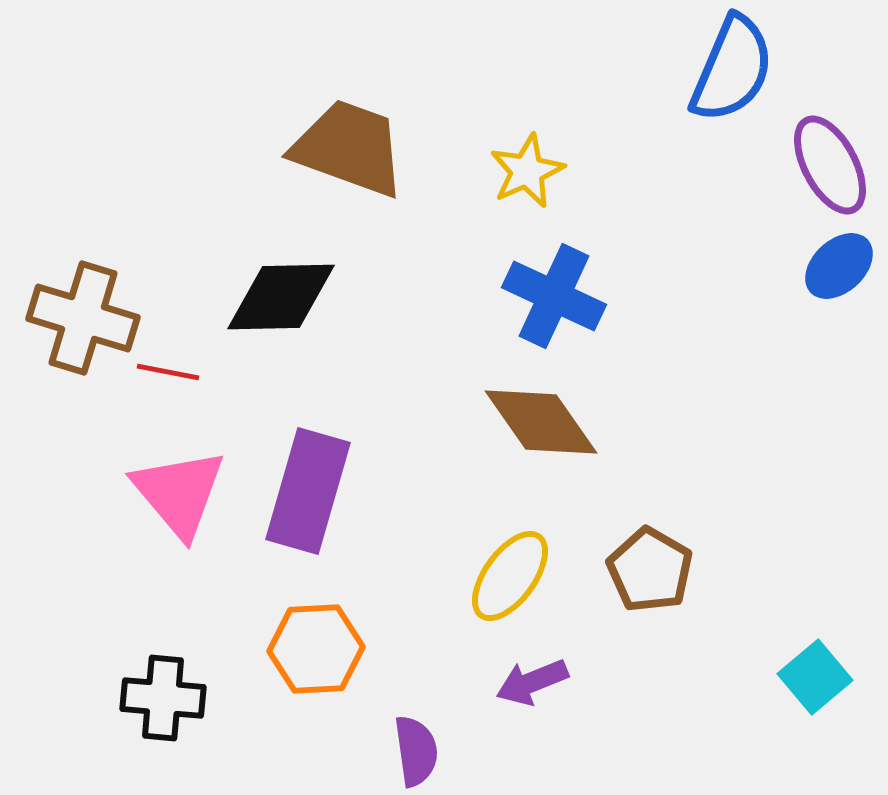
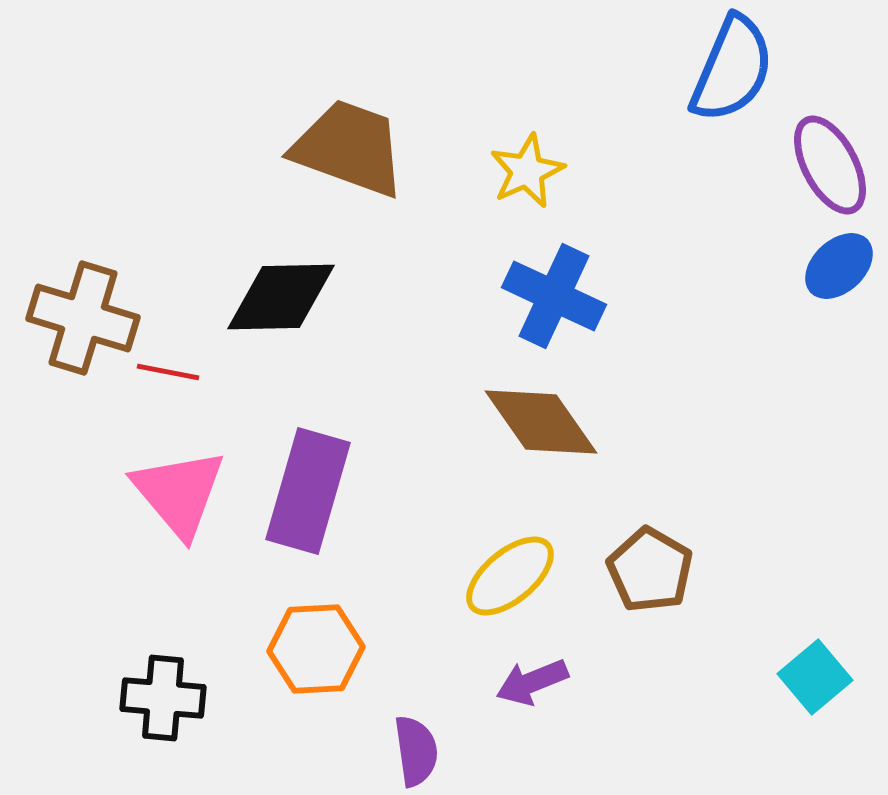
yellow ellipse: rotated 14 degrees clockwise
